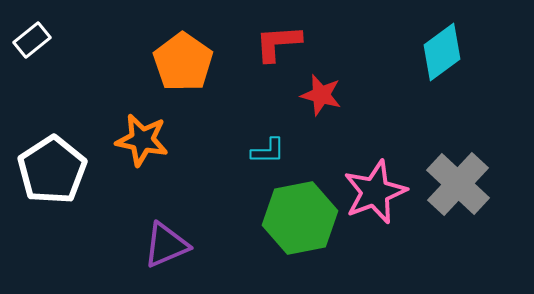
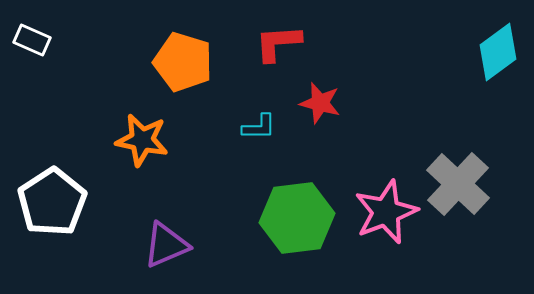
white rectangle: rotated 63 degrees clockwise
cyan diamond: moved 56 px right
orange pentagon: rotated 18 degrees counterclockwise
red star: moved 1 px left, 8 px down
cyan L-shape: moved 9 px left, 24 px up
white pentagon: moved 32 px down
pink star: moved 11 px right, 20 px down
green hexagon: moved 3 px left; rotated 4 degrees clockwise
